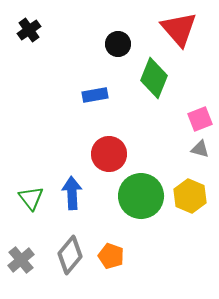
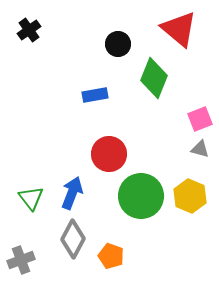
red triangle: rotated 9 degrees counterclockwise
blue arrow: rotated 24 degrees clockwise
gray diamond: moved 3 px right, 16 px up; rotated 12 degrees counterclockwise
gray cross: rotated 20 degrees clockwise
